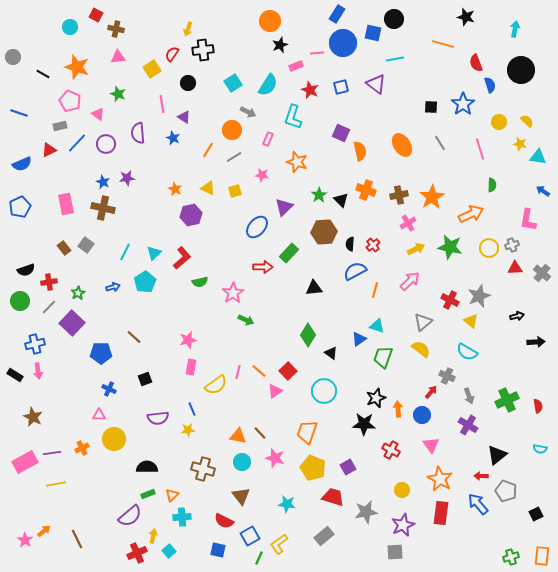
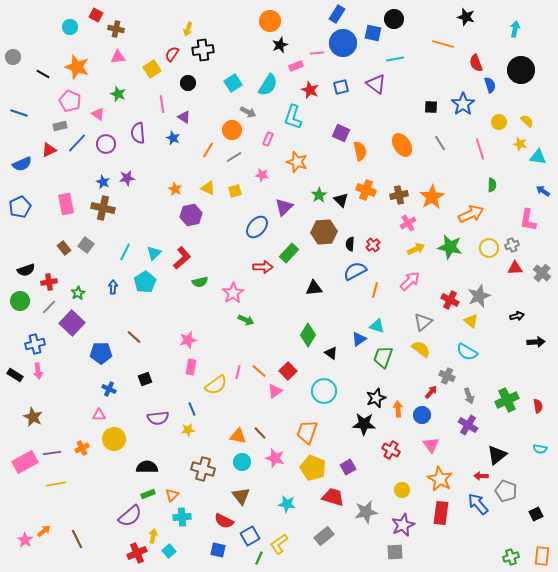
blue arrow at (113, 287): rotated 72 degrees counterclockwise
